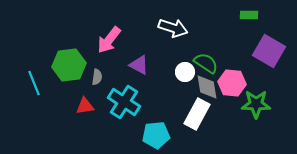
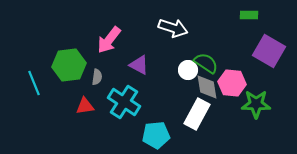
white circle: moved 3 px right, 2 px up
